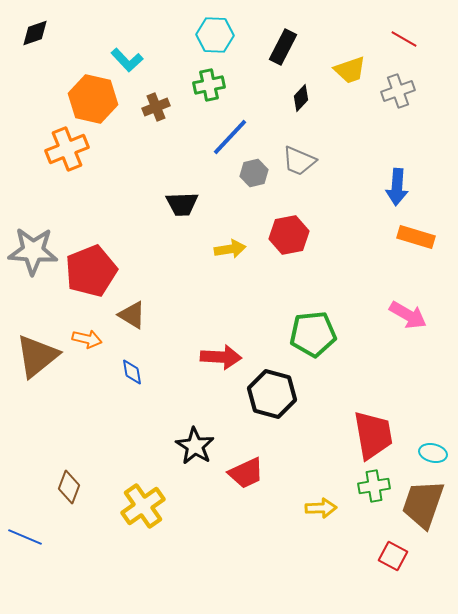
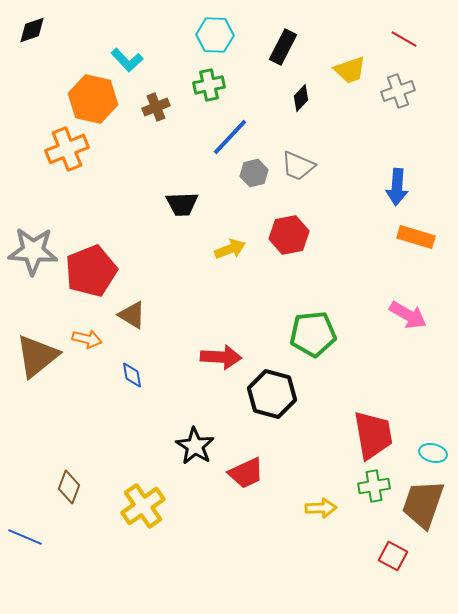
black diamond at (35, 33): moved 3 px left, 3 px up
gray trapezoid at (299, 161): moved 1 px left, 5 px down
yellow arrow at (230, 249): rotated 12 degrees counterclockwise
blue diamond at (132, 372): moved 3 px down
